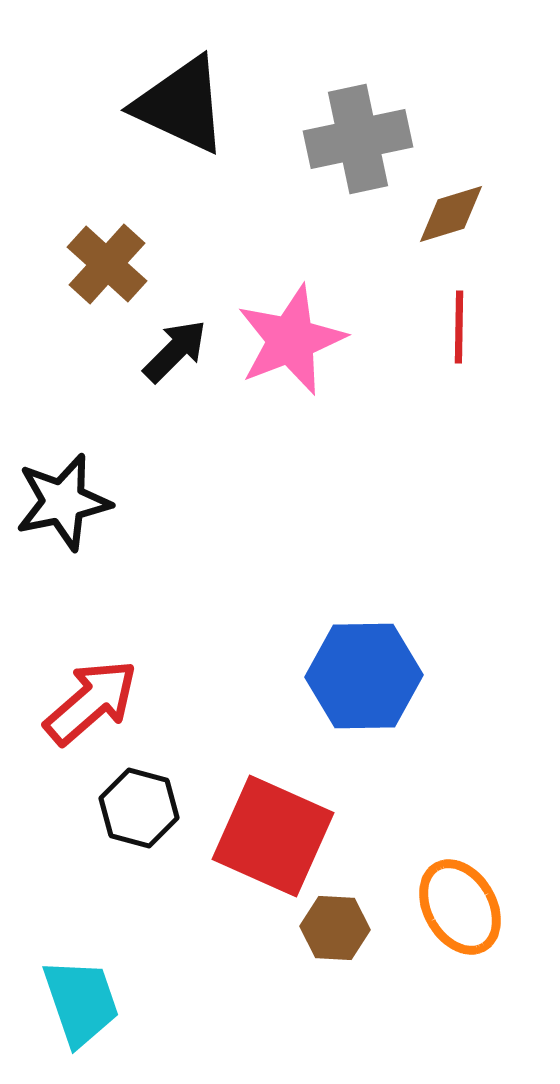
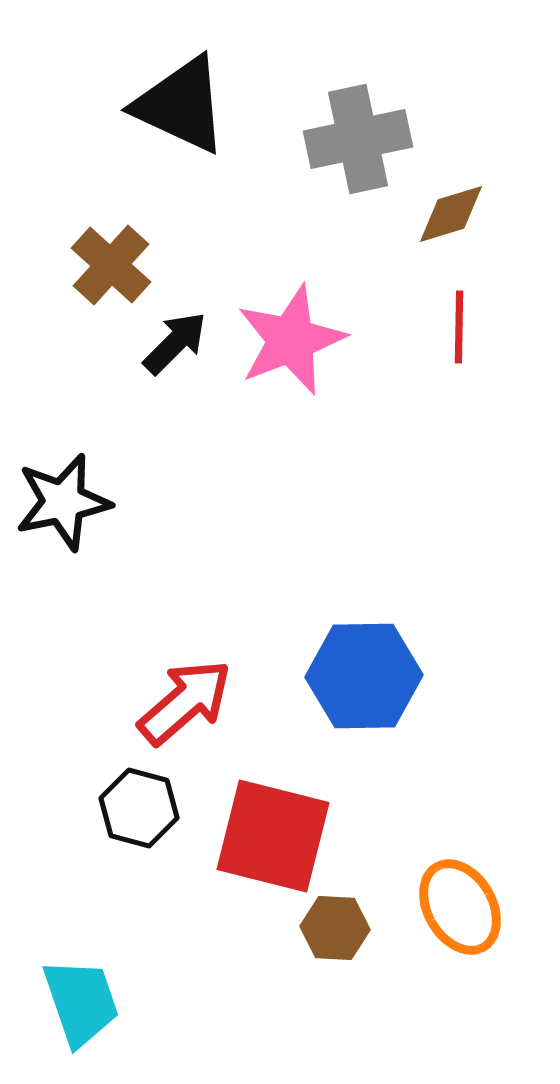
brown cross: moved 4 px right, 1 px down
black arrow: moved 8 px up
red arrow: moved 94 px right
red square: rotated 10 degrees counterclockwise
